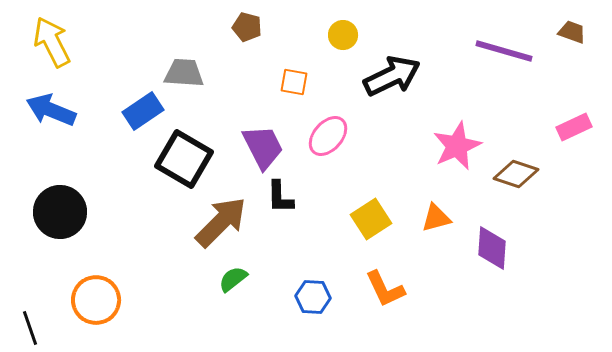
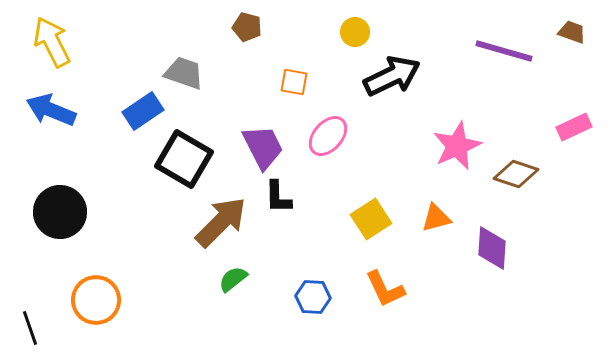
yellow circle: moved 12 px right, 3 px up
gray trapezoid: rotated 15 degrees clockwise
black L-shape: moved 2 px left
